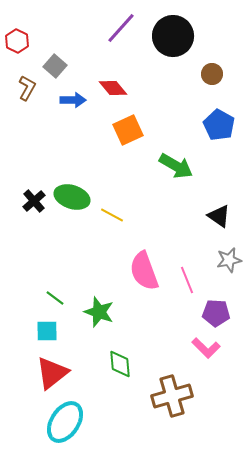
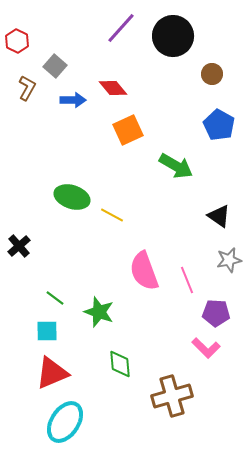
black cross: moved 15 px left, 45 px down
red triangle: rotated 15 degrees clockwise
